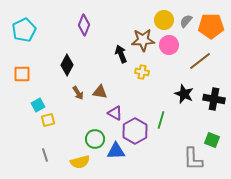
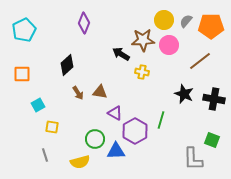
purple diamond: moved 2 px up
black arrow: rotated 36 degrees counterclockwise
black diamond: rotated 20 degrees clockwise
yellow square: moved 4 px right, 7 px down; rotated 24 degrees clockwise
